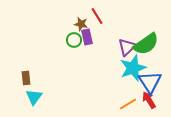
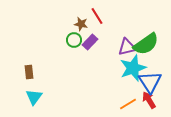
purple rectangle: moved 3 px right, 5 px down; rotated 56 degrees clockwise
purple triangle: rotated 30 degrees clockwise
brown rectangle: moved 3 px right, 6 px up
